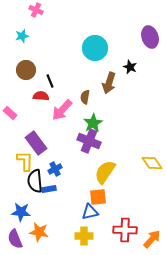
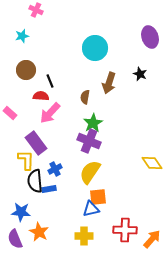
black star: moved 10 px right, 7 px down
pink arrow: moved 12 px left, 3 px down
yellow L-shape: moved 1 px right, 1 px up
yellow semicircle: moved 15 px left
blue triangle: moved 1 px right, 3 px up
orange star: rotated 18 degrees clockwise
